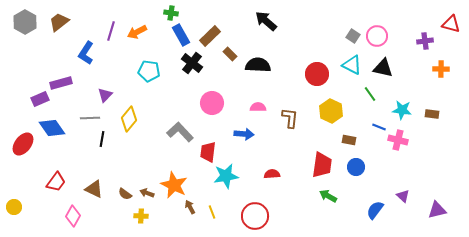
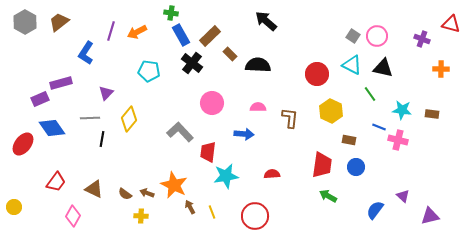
purple cross at (425, 41): moved 3 px left, 2 px up; rotated 28 degrees clockwise
purple triangle at (105, 95): moved 1 px right, 2 px up
purple triangle at (437, 210): moved 7 px left, 6 px down
